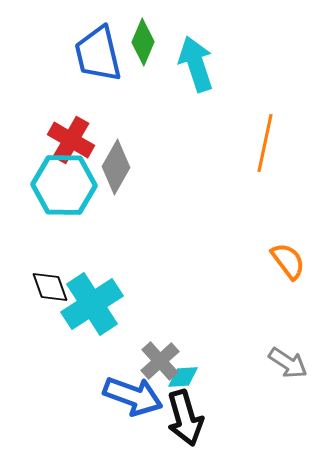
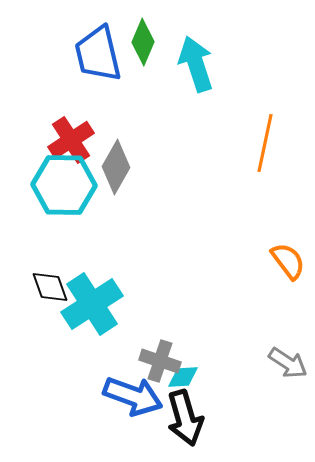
red cross: rotated 27 degrees clockwise
gray cross: rotated 30 degrees counterclockwise
